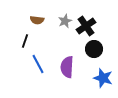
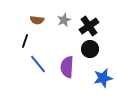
gray star: moved 1 px left, 1 px up
black cross: moved 3 px right
black circle: moved 4 px left
blue line: rotated 12 degrees counterclockwise
blue star: rotated 30 degrees counterclockwise
